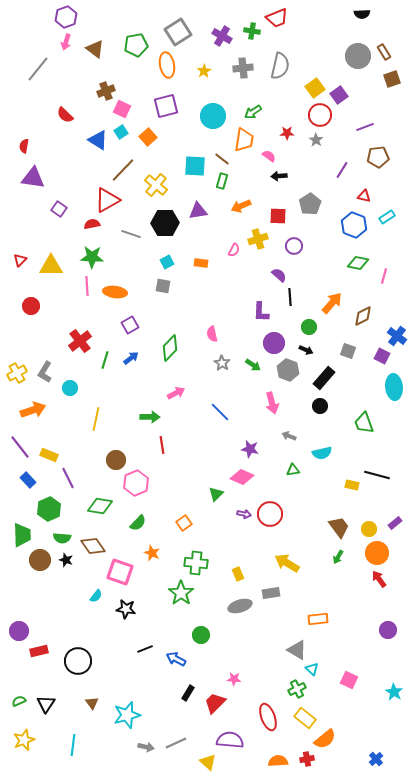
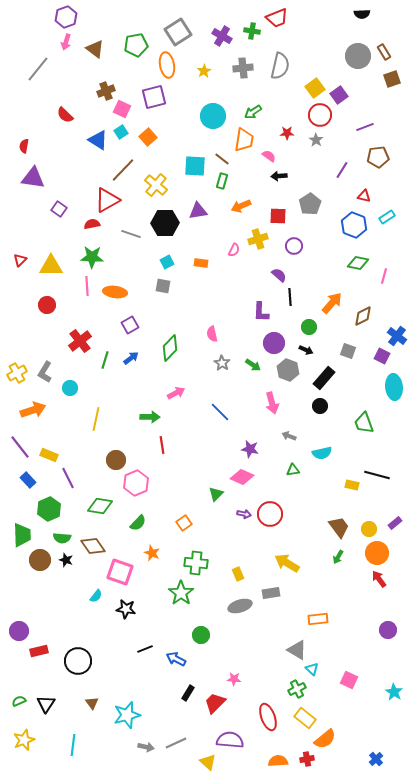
purple square at (166, 106): moved 12 px left, 9 px up
red circle at (31, 306): moved 16 px right, 1 px up
